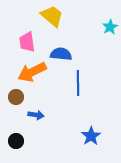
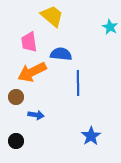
cyan star: rotated 14 degrees counterclockwise
pink trapezoid: moved 2 px right
